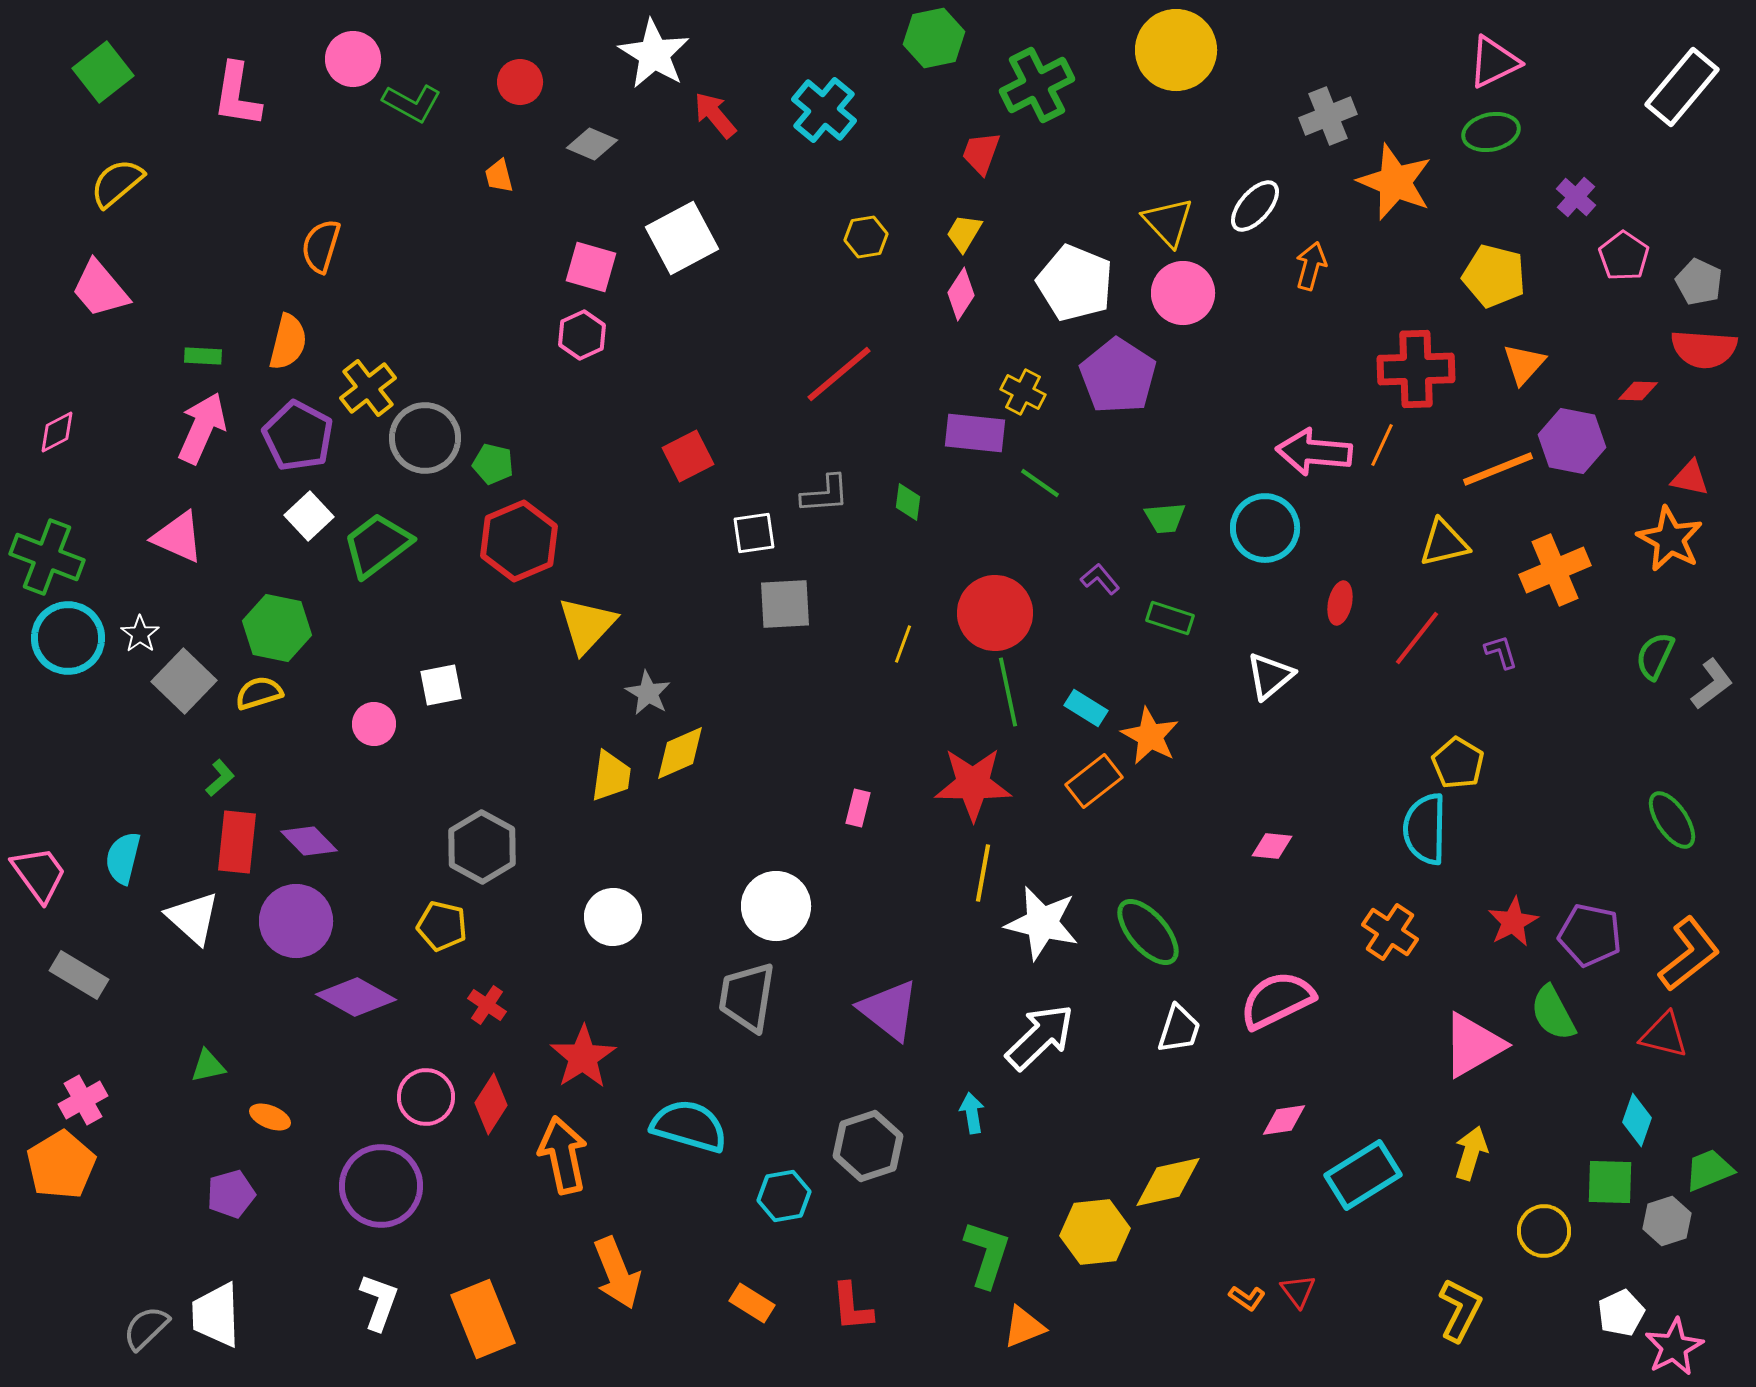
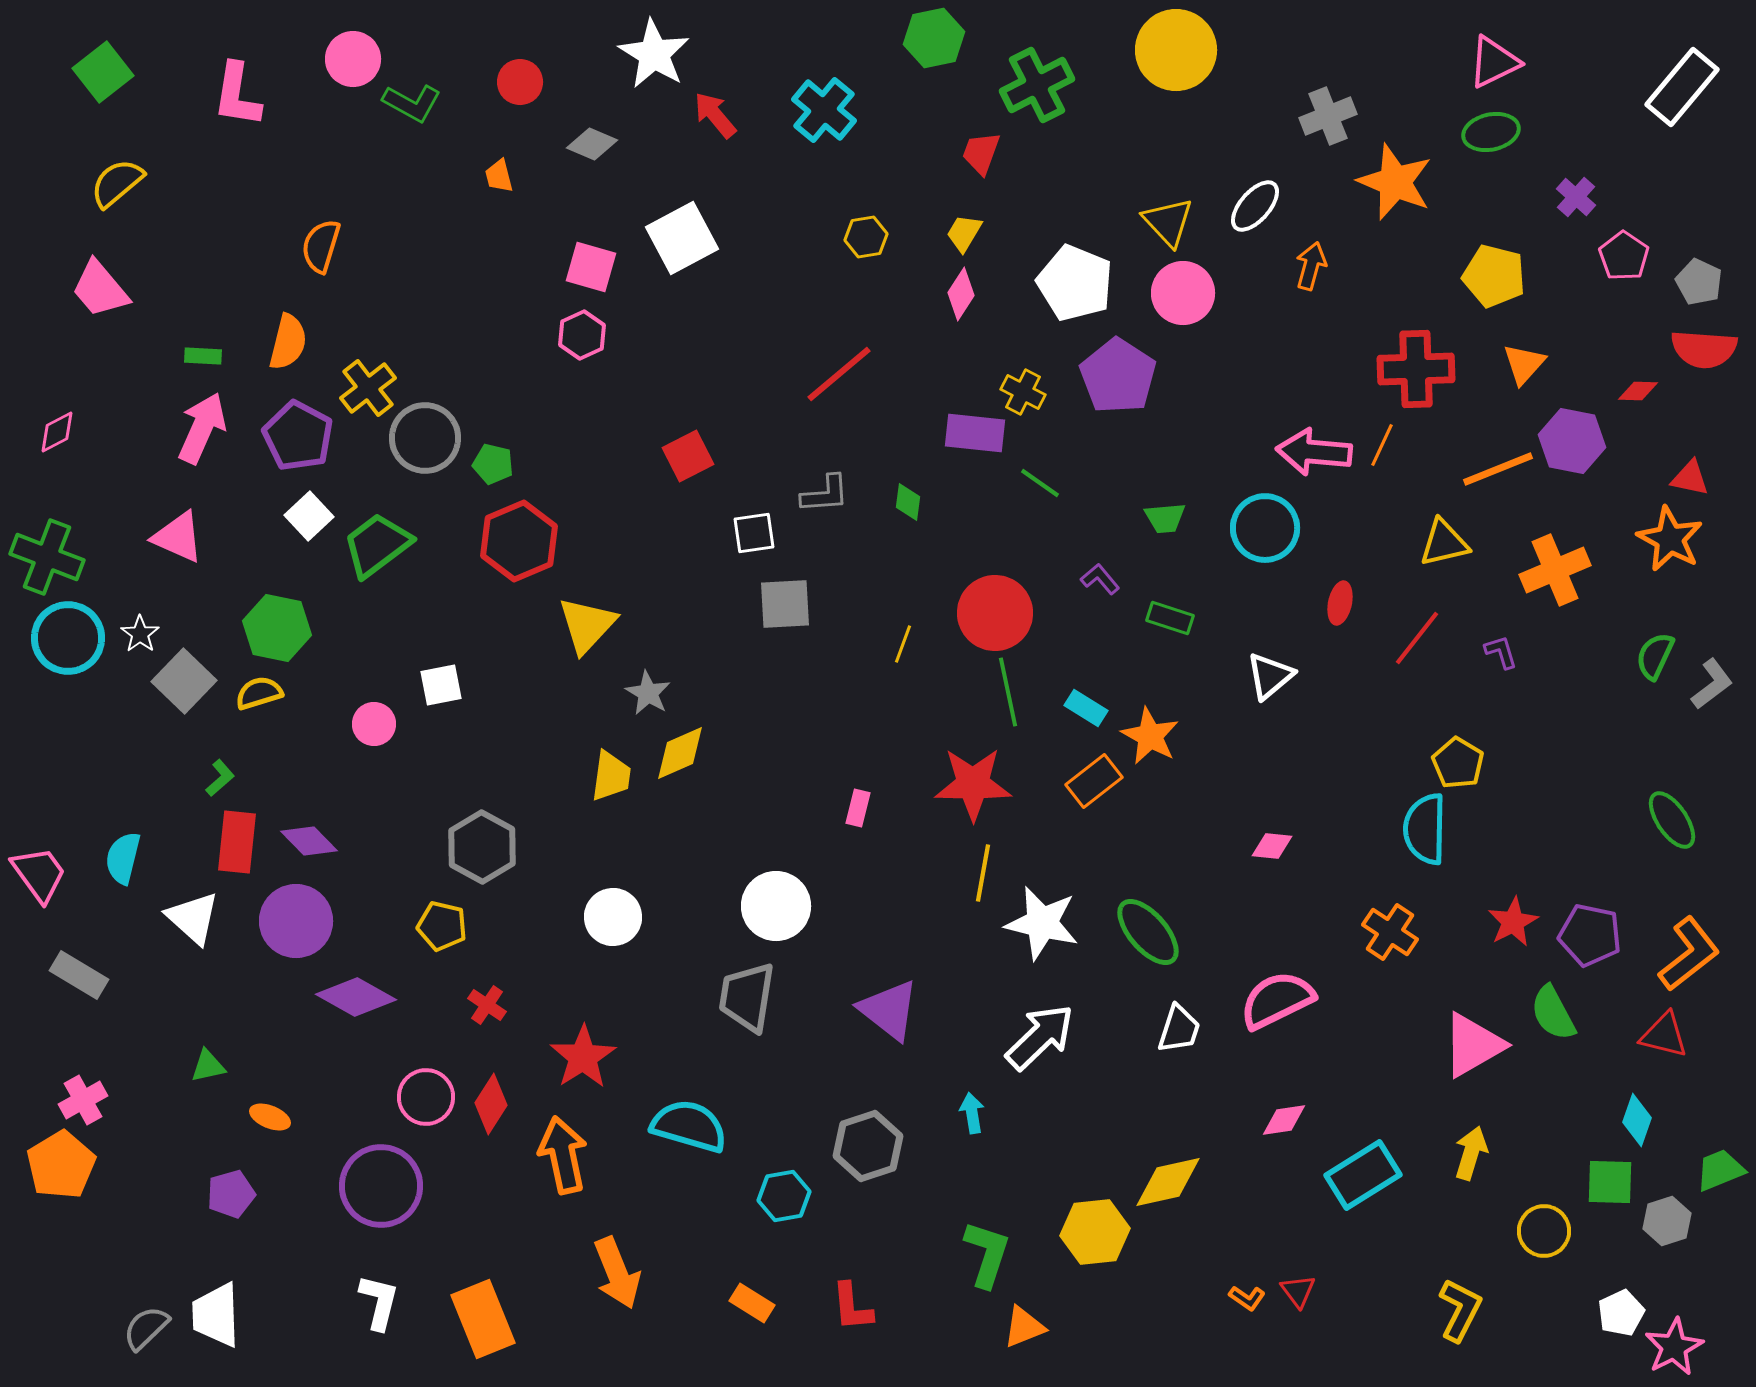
green trapezoid at (1709, 1170): moved 11 px right
white L-shape at (379, 1302): rotated 6 degrees counterclockwise
